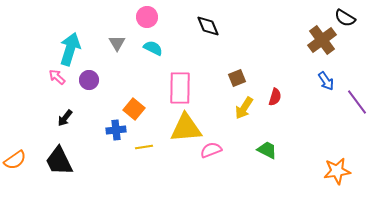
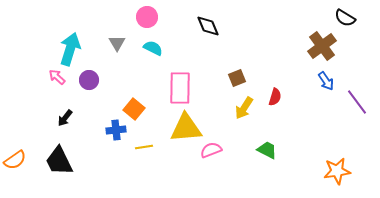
brown cross: moved 6 px down
